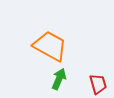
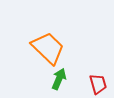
orange trapezoid: moved 2 px left, 2 px down; rotated 15 degrees clockwise
